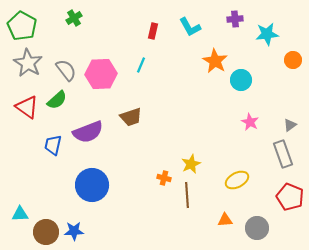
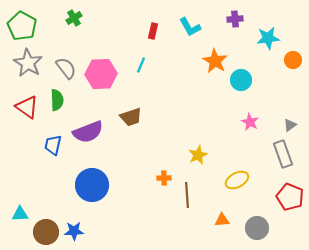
cyan star: moved 1 px right, 4 px down
gray semicircle: moved 2 px up
green semicircle: rotated 50 degrees counterclockwise
yellow star: moved 7 px right, 9 px up
orange cross: rotated 16 degrees counterclockwise
orange triangle: moved 3 px left
